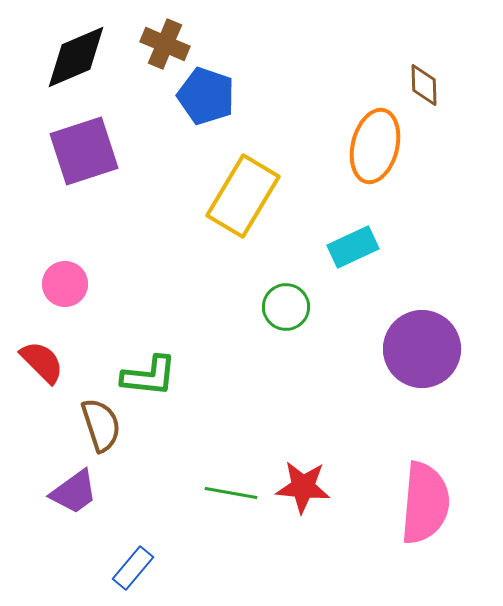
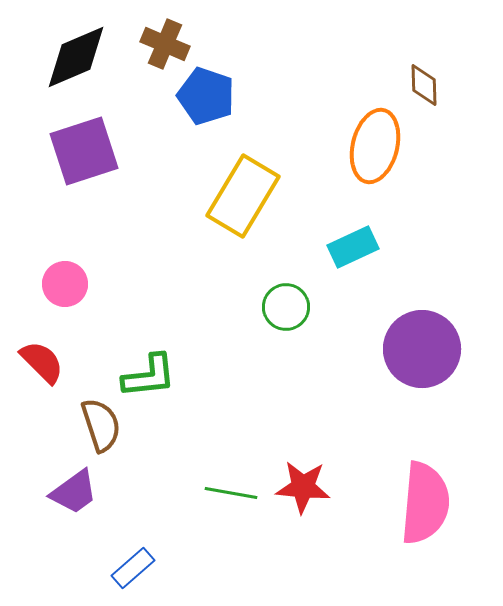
green L-shape: rotated 12 degrees counterclockwise
blue rectangle: rotated 9 degrees clockwise
